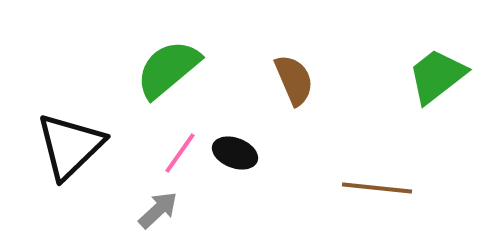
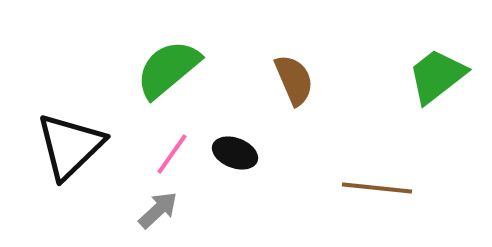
pink line: moved 8 px left, 1 px down
